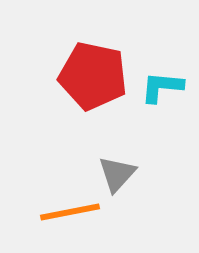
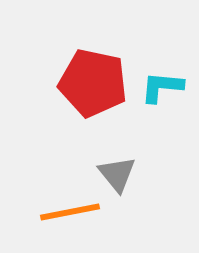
red pentagon: moved 7 px down
gray triangle: rotated 21 degrees counterclockwise
